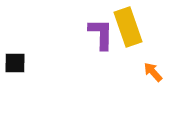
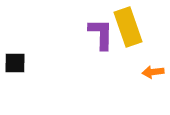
orange arrow: rotated 55 degrees counterclockwise
